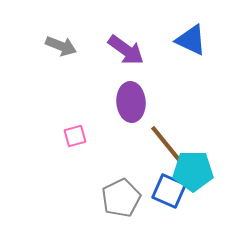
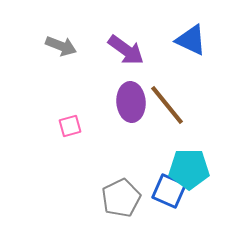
pink square: moved 5 px left, 10 px up
brown line: moved 40 px up
cyan pentagon: moved 4 px left, 2 px up
